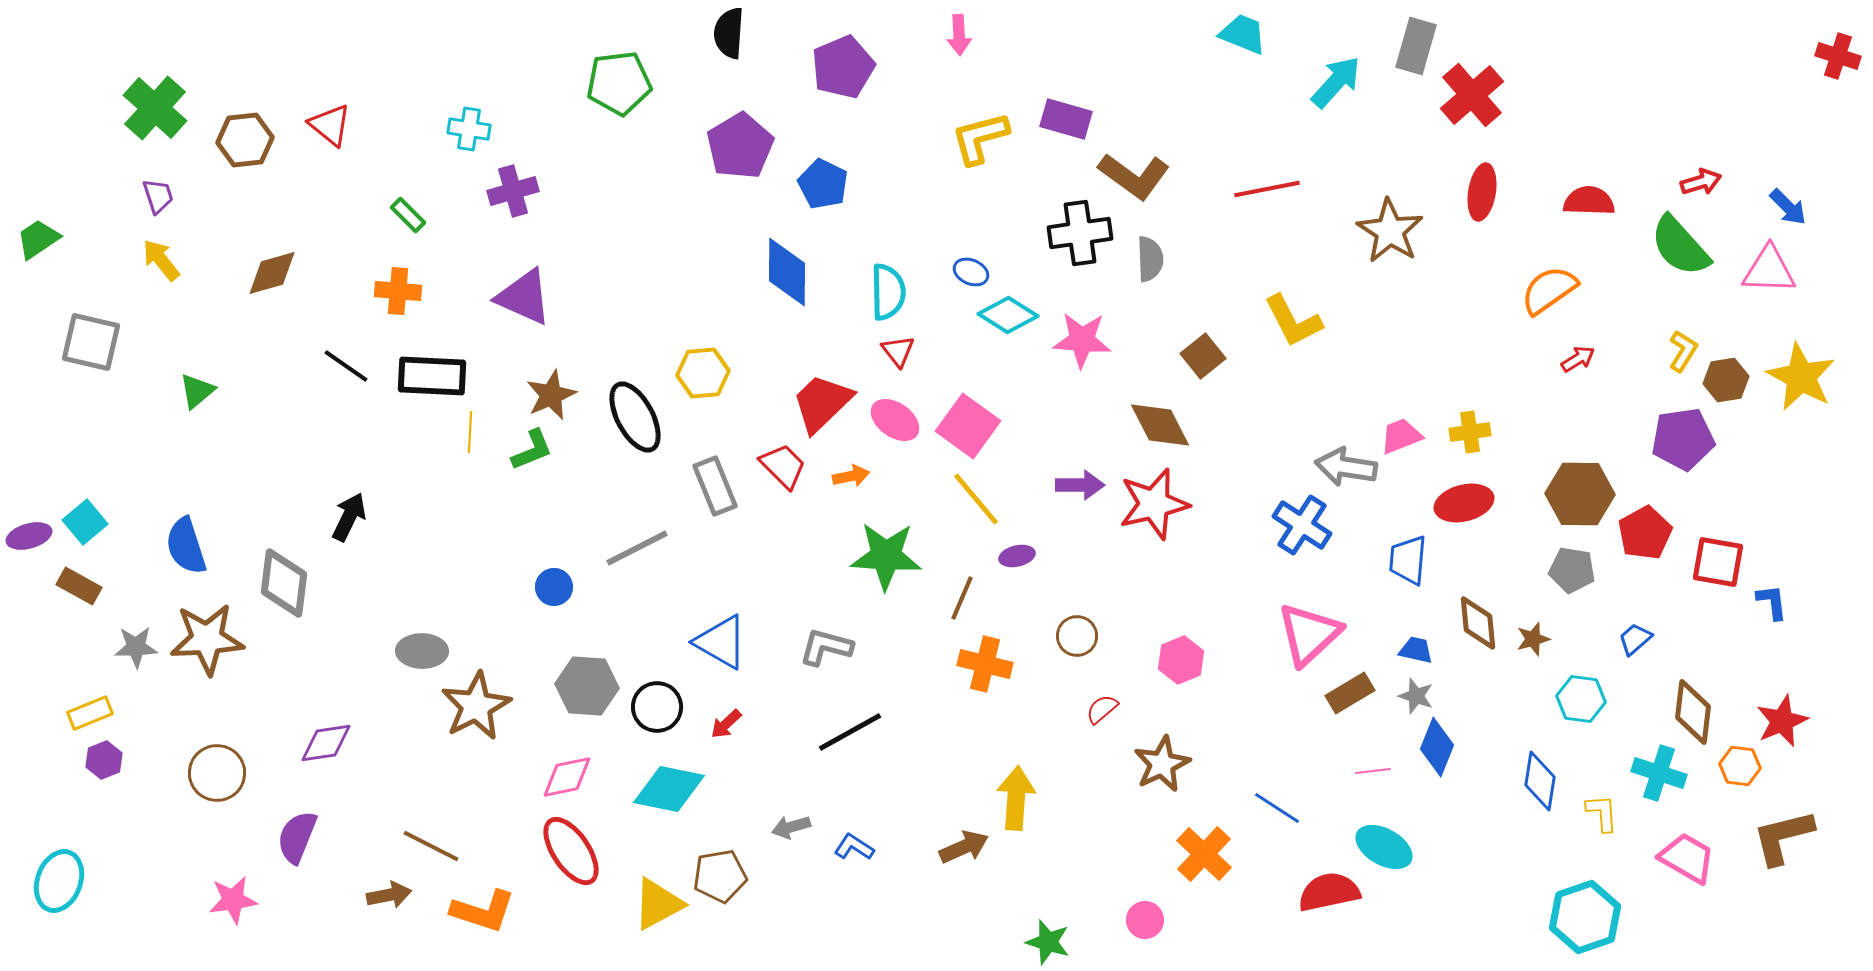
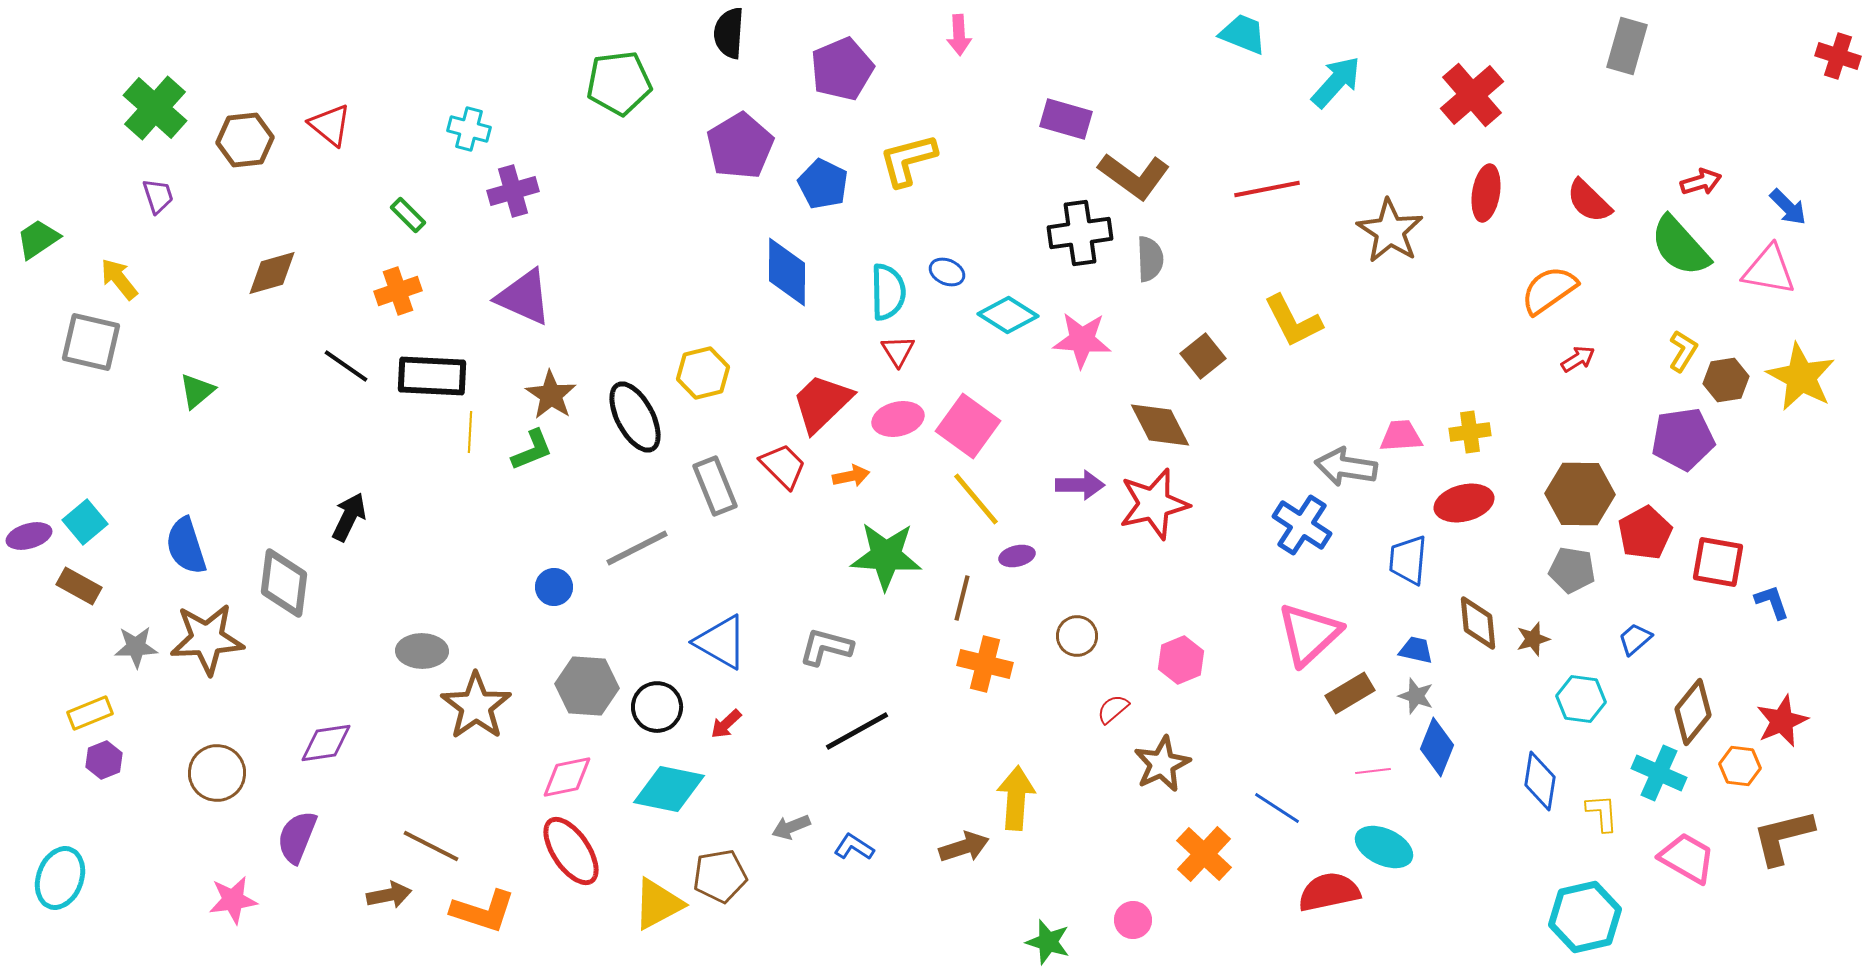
gray rectangle at (1416, 46): moved 211 px right
purple pentagon at (843, 67): moved 1 px left, 2 px down
cyan cross at (469, 129): rotated 6 degrees clockwise
yellow L-shape at (980, 138): moved 72 px left, 22 px down
red ellipse at (1482, 192): moved 4 px right, 1 px down
red semicircle at (1589, 201): rotated 138 degrees counterclockwise
yellow arrow at (161, 260): moved 42 px left, 19 px down
pink triangle at (1769, 270): rotated 8 degrees clockwise
blue ellipse at (971, 272): moved 24 px left
orange cross at (398, 291): rotated 24 degrees counterclockwise
red triangle at (898, 351): rotated 6 degrees clockwise
yellow hexagon at (703, 373): rotated 9 degrees counterclockwise
brown star at (551, 395): rotated 15 degrees counterclockwise
pink ellipse at (895, 420): moved 3 px right, 1 px up; rotated 48 degrees counterclockwise
pink trapezoid at (1401, 436): rotated 18 degrees clockwise
brown line at (962, 598): rotated 9 degrees counterclockwise
blue L-shape at (1772, 602): rotated 12 degrees counterclockwise
brown star at (476, 706): rotated 8 degrees counterclockwise
red semicircle at (1102, 709): moved 11 px right
brown diamond at (1693, 712): rotated 32 degrees clockwise
black line at (850, 732): moved 7 px right, 1 px up
cyan cross at (1659, 773): rotated 6 degrees clockwise
gray arrow at (791, 827): rotated 6 degrees counterclockwise
brown arrow at (964, 847): rotated 6 degrees clockwise
cyan ellipse at (1384, 847): rotated 4 degrees counterclockwise
cyan ellipse at (59, 881): moved 1 px right, 3 px up
cyan hexagon at (1585, 917): rotated 6 degrees clockwise
pink circle at (1145, 920): moved 12 px left
